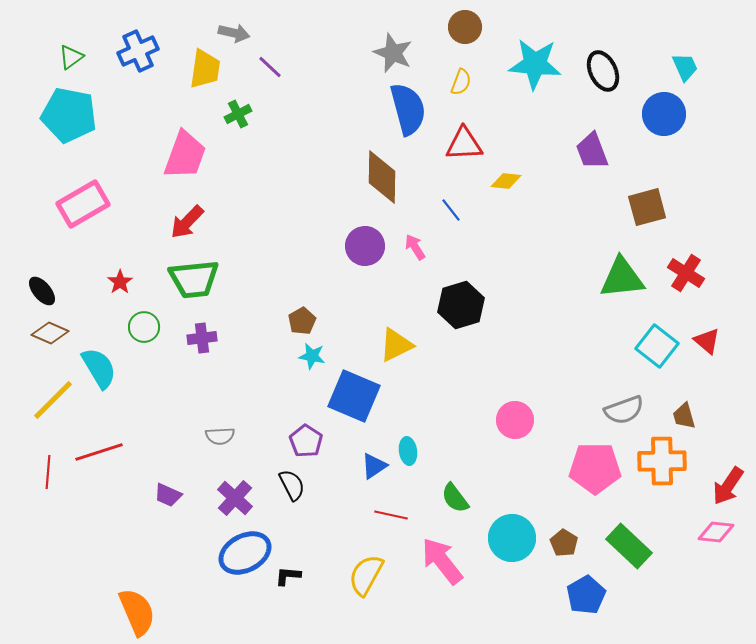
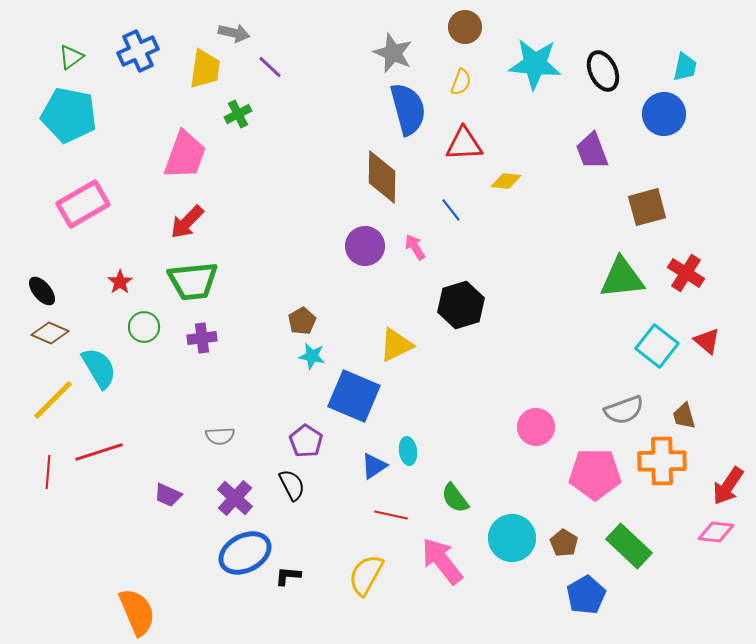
cyan trapezoid at (685, 67): rotated 36 degrees clockwise
green trapezoid at (194, 279): moved 1 px left, 2 px down
pink circle at (515, 420): moved 21 px right, 7 px down
pink pentagon at (595, 468): moved 6 px down
